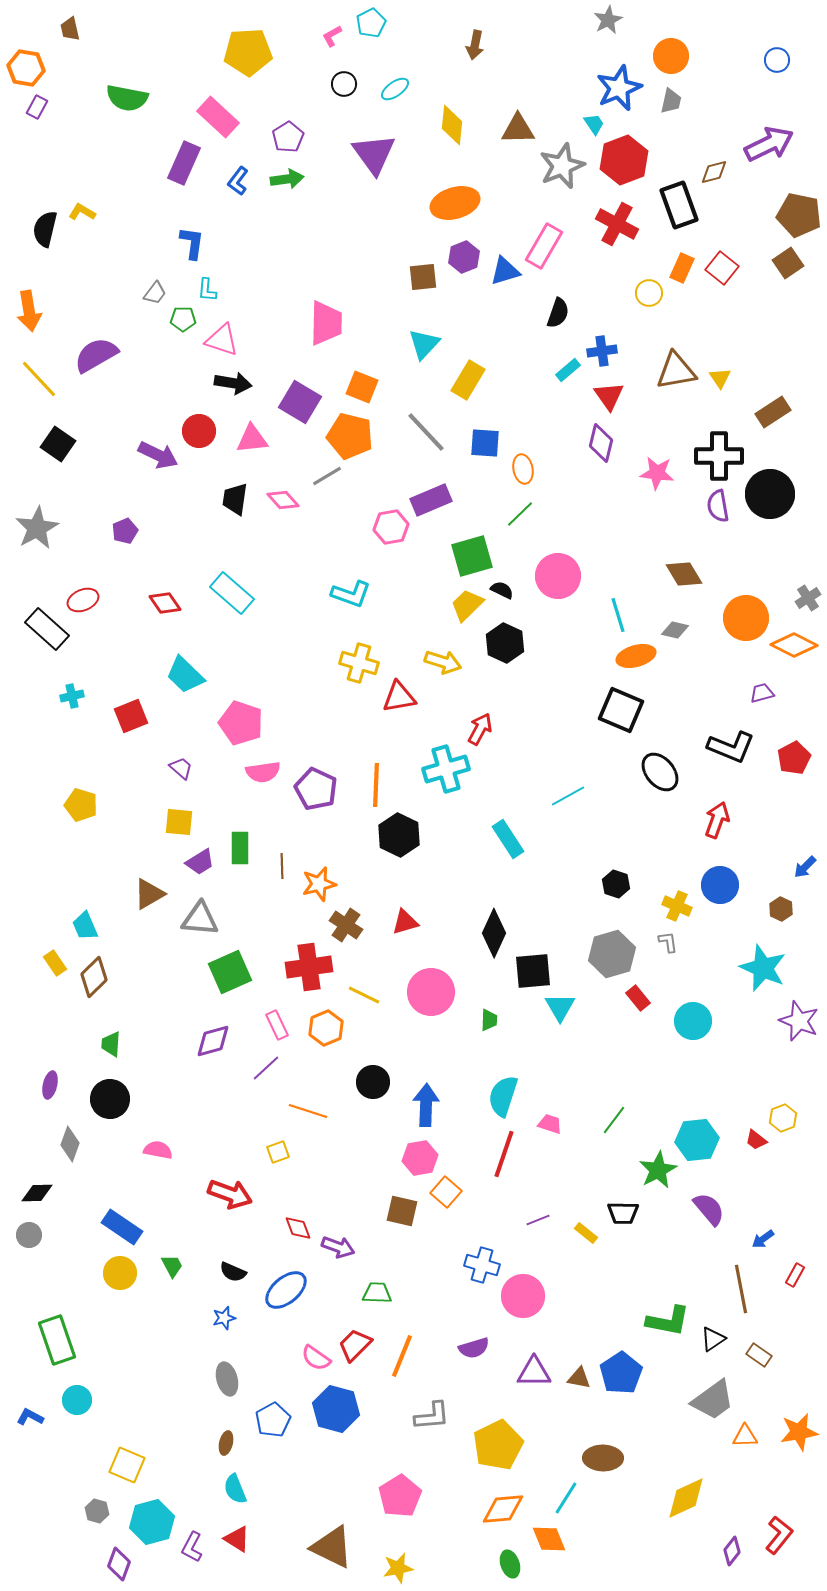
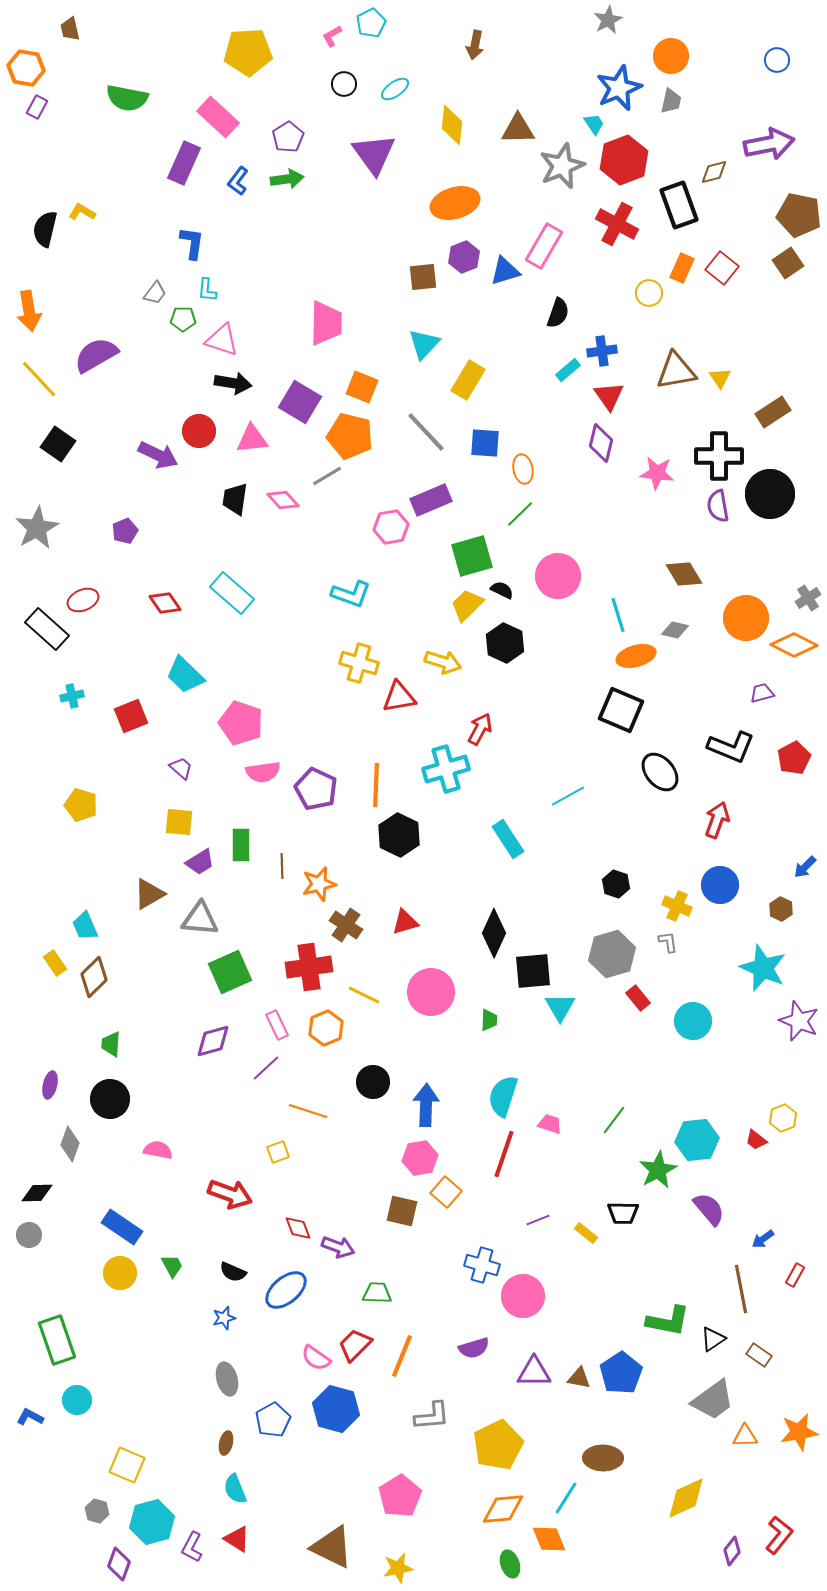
purple arrow at (769, 144): rotated 15 degrees clockwise
green rectangle at (240, 848): moved 1 px right, 3 px up
